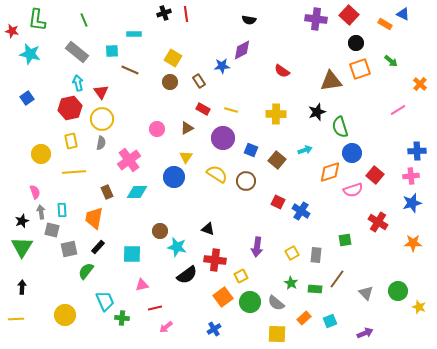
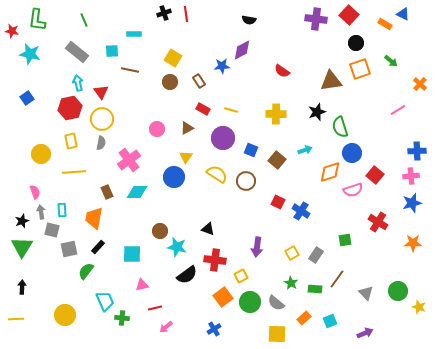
brown line at (130, 70): rotated 12 degrees counterclockwise
gray rectangle at (316, 255): rotated 28 degrees clockwise
